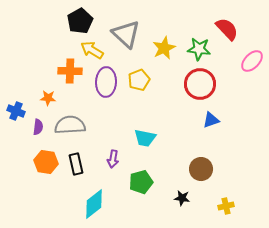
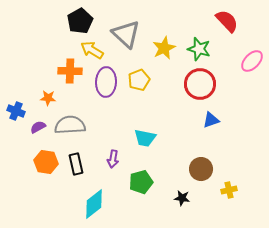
red semicircle: moved 8 px up
green star: rotated 10 degrees clockwise
purple semicircle: rotated 126 degrees counterclockwise
yellow cross: moved 3 px right, 16 px up
